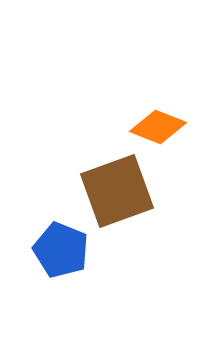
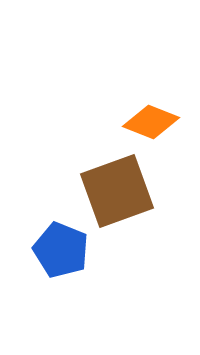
orange diamond: moved 7 px left, 5 px up
